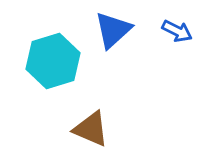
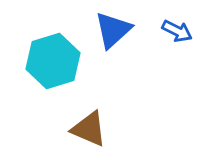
brown triangle: moved 2 px left
